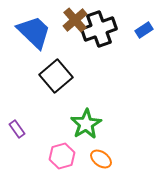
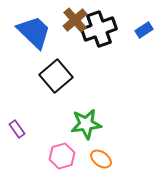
green star: rotated 24 degrees clockwise
